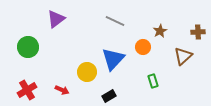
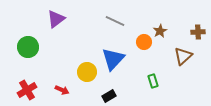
orange circle: moved 1 px right, 5 px up
